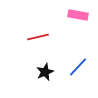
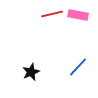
red line: moved 14 px right, 23 px up
black star: moved 14 px left
